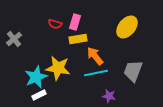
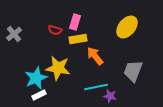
red semicircle: moved 6 px down
gray cross: moved 5 px up
cyan line: moved 14 px down
cyan star: moved 1 px down
purple star: moved 1 px right
